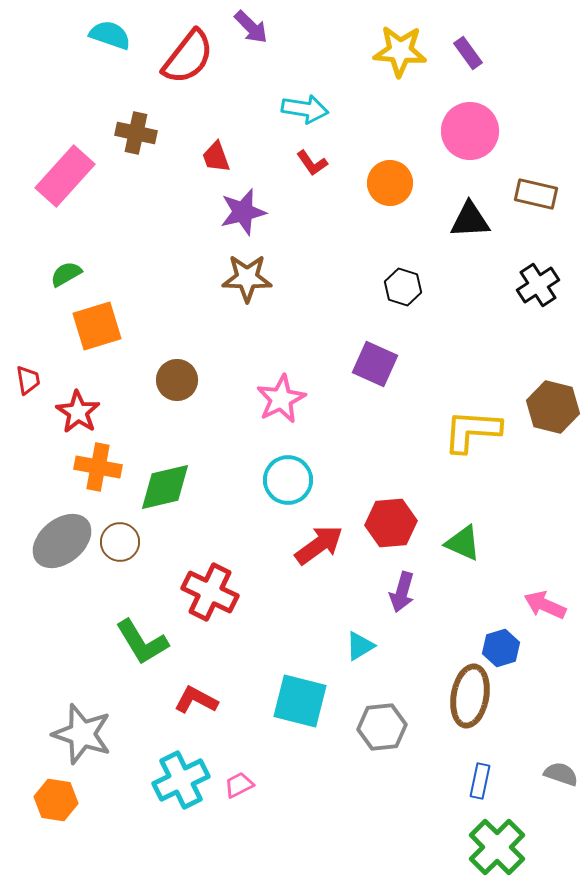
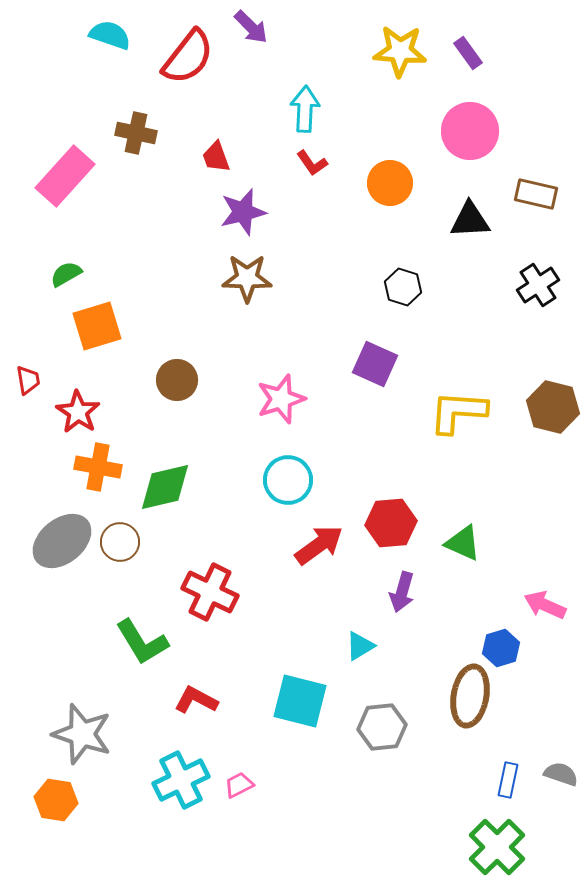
cyan arrow at (305, 109): rotated 96 degrees counterclockwise
pink star at (281, 399): rotated 9 degrees clockwise
yellow L-shape at (472, 431): moved 14 px left, 19 px up
blue rectangle at (480, 781): moved 28 px right, 1 px up
